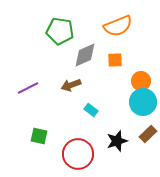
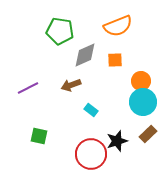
red circle: moved 13 px right
